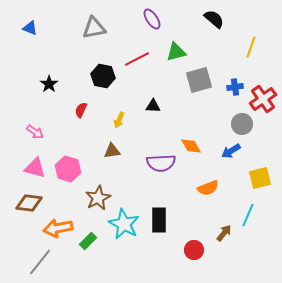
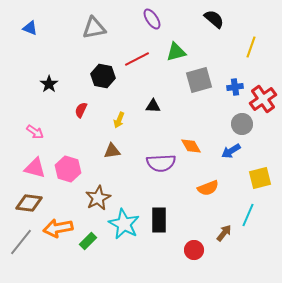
gray line: moved 19 px left, 20 px up
